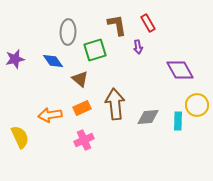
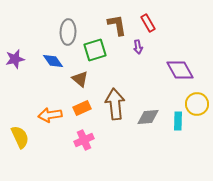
yellow circle: moved 1 px up
